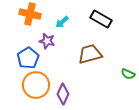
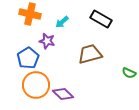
green semicircle: moved 1 px right, 1 px up
purple diamond: rotated 70 degrees counterclockwise
